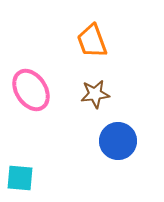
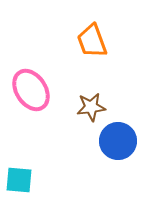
brown star: moved 4 px left, 13 px down
cyan square: moved 1 px left, 2 px down
